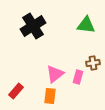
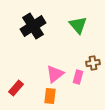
green triangle: moved 8 px left; rotated 42 degrees clockwise
red rectangle: moved 3 px up
